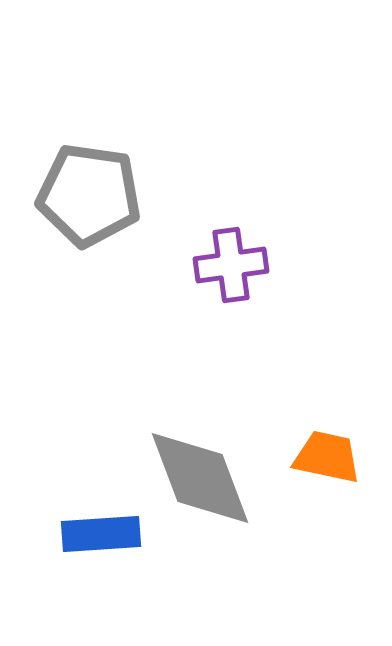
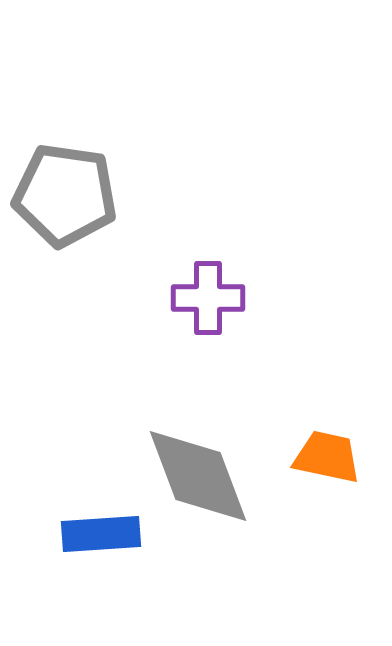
gray pentagon: moved 24 px left
purple cross: moved 23 px left, 33 px down; rotated 8 degrees clockwise
gray diamond: moved 2 px left, 2 px up
